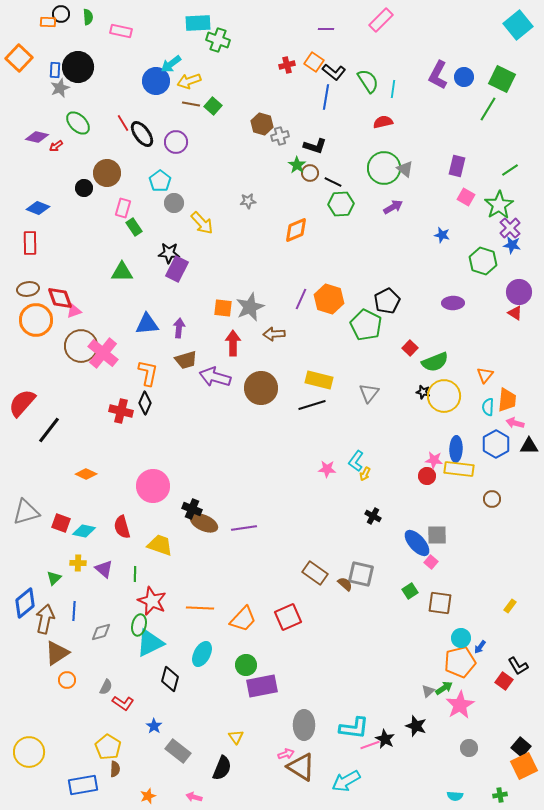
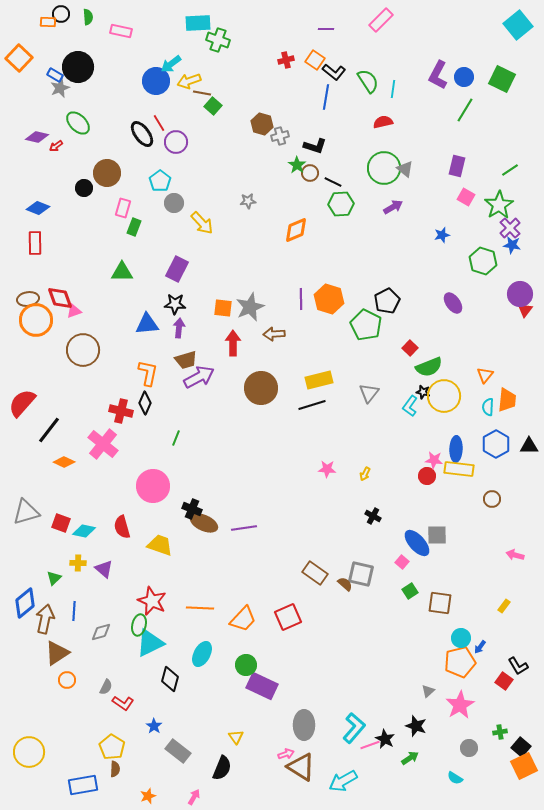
orange square at (314, 62): moved 1 px right, 2 px up
red cross at (287, 65): moved 1 px left, 5 px up
blue rectangle at (55, 70): moved 5 px down; rotated 63 degrees counterclockwise
brown line at (191, 104): moved 11 px right, 11 px up
green line at (488, 109): moved 23 px left, 1 px down
red line at (123, 123): moved 36 px right
green rectangle at (134, 227): rotated 54 degrees clockwise
blue star at (442, 235): rotated 28 degrees counterclockwise
red rectangle at (30, 243): moved 5 px right
black star at (169, 253): moved 6 px right, 51 px down
brown ellipse at (28, 289): moved 10 px down
purple circle at (519, 292): moved 1 px right, 2 px down
purple line at (301, 299): rotated 25 degrees counterclockwise
purple ellipse at (453, 303): rotated 55 degrees clockwise
red triangle at (515, 313): moved 10 px right, 3 px up; rotated 35 degrees clockwise
brown circle at (81, 346): moved 2 px right, 4 px down
pink cross at (103, 353): moved 91 px down
green semicircle at (435, 362): moved 6 px left, 5 px down
purple arrow at (215, 377): moved 16 px left; rotated 136 degrees clockwise
yellow rectangle at (319, 380): rotated 28 degrees counterclockwise
pink arrow at (515, 423): moved 132 px down
cyan L-shape at (356, 461): moved 54 px right, 55 px up
orange diamond at (86, 474): moved 22 px left, 12 px up
pink square at (431, 562): moved 29 px left
green line at (135, 574): moved 41 px right, 136 px up; rotated 21 degrees clockwise
yellow rectangle at (510, 606): moved 6 px left
purple rectangle at (262, 686): rotated 36 degrees clockwise
green arrow at (444, 688): moved 34 px left, 70 px down
cyan L-shape at (354, 728): rotated 56 degrees counterclockwise
yellow pentagon at (108, 747): moved 4 px right
cyan arrow at (346, 781): moved 3 px left
green cross at (500, 795): moved 63 px up
cyan semicircle at (455, 796): moved 18 px up; rotated 28 degrees clockwise
pink arrow at (194, 797): rotated 105 degrees clockwise
